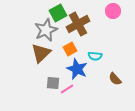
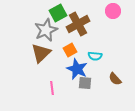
orange square: moved 1 px down
gray square: moved 32 px right
pink line: moved 15 px left, 1 px up; rotated 64 degrees counterclockwise
